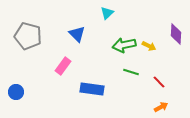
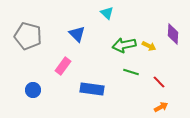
cyan triangle: rotated 32 degrees counterclockwise
purple diamond: moved 3 px left
blue circle: moved 17 px right, 2 px up
